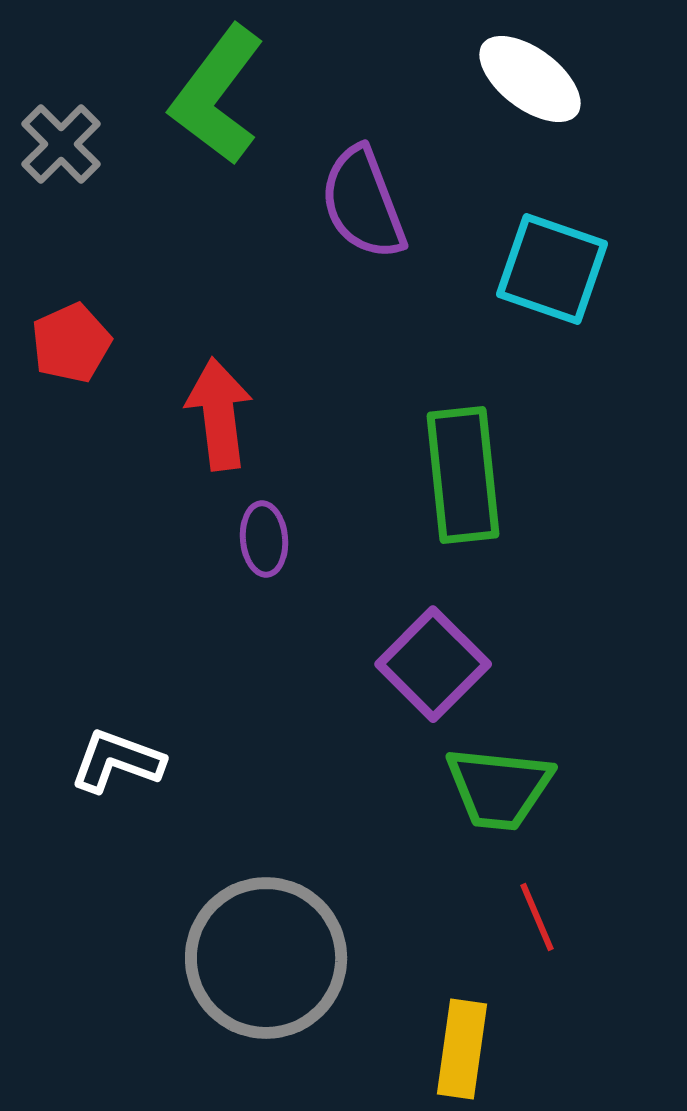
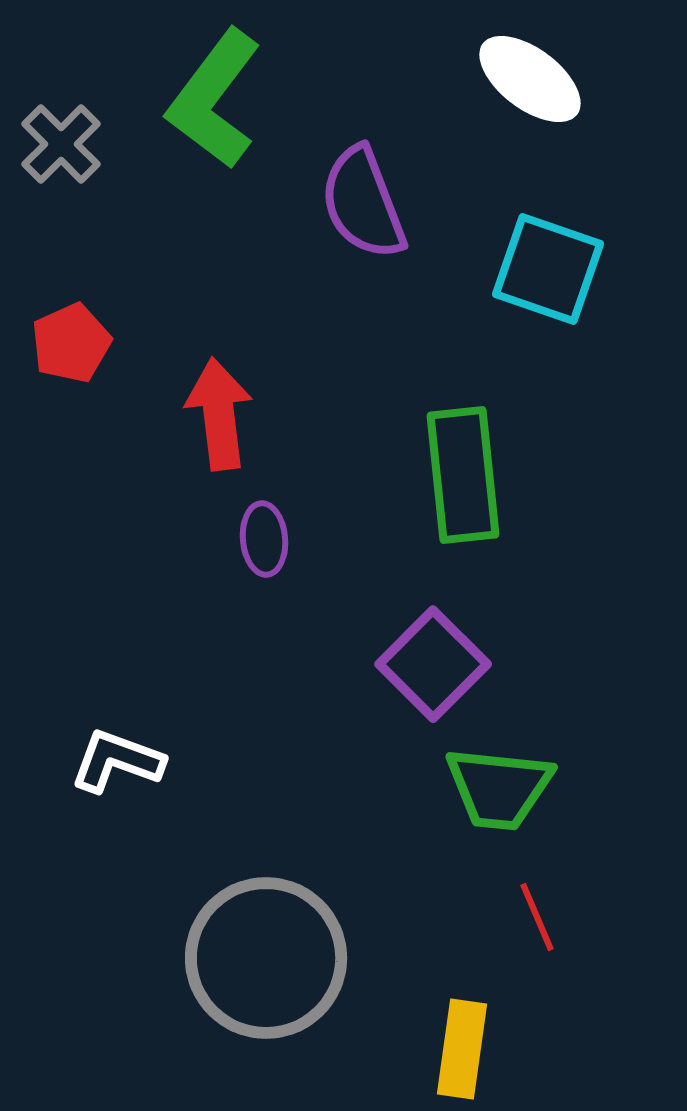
green L-shape: moved 3 px left, 4 px down
cyan square: moved 4 px left
